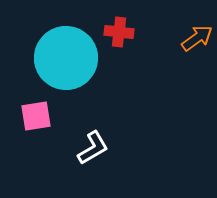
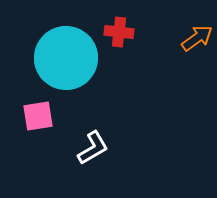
pink square: moved 2 px right
